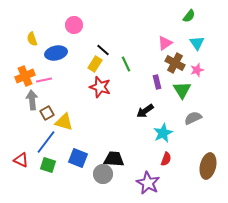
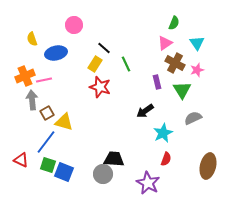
green semicircle: moved 15 px left, 7 px down; rotated 16 degrees counterclockwise
black line: moved 1 px right, 2 px up
blue square: moved 14 px left, 14 px down
